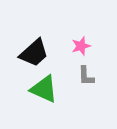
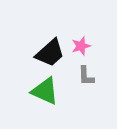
black trapezoid: moved 16 px right
green triangle: moved 1 px right, 2 px down
